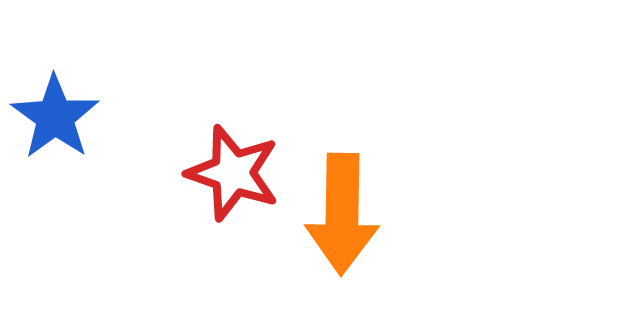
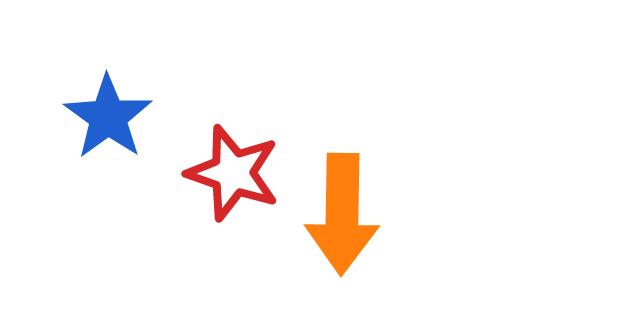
blue star: moved 53 px right
